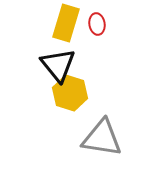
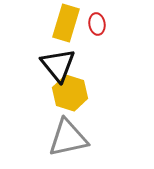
gray triangle: moved 34 px left; rotated 21 degrees counterclockwise
